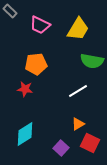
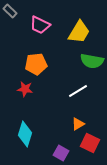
yellow trapezoid: moved 1 px right, 3 px down
cyan diamond: rotated 40 degrees counterclockwise
purple square: moved 5 px down; rotated 14 degrees counterclockwise
